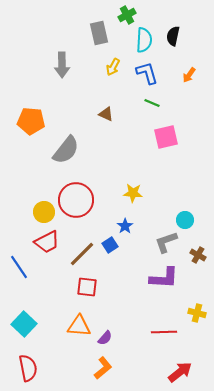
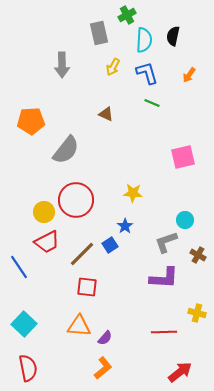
orange pentagon: rotated 8 degrees counterclockwise
pink square: moved 17 px right, 20 px down
